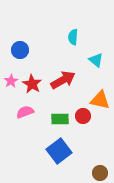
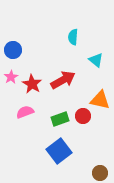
blue circle: moved 7 px left
pink star: moved 4 px up
green rectangle: rotated 18 degrees counterclockwise
